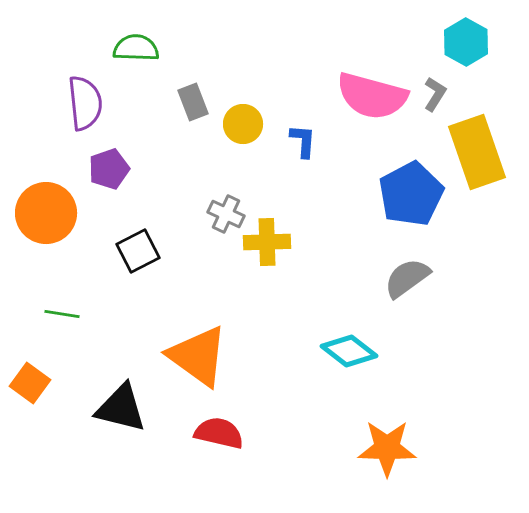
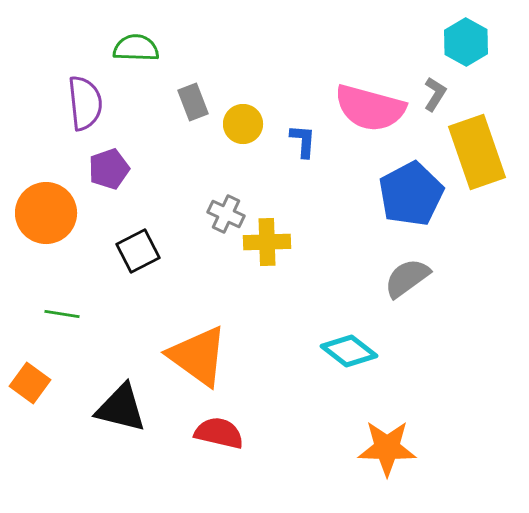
pink semicircle: moved 2 px left, 12 px down
